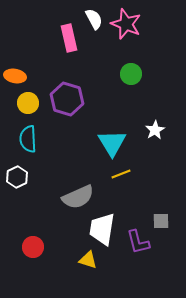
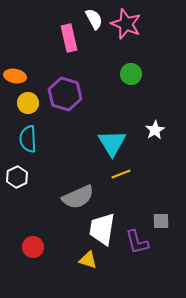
purple hexagon: moved 2 px left, 5 px up
purple L-shape: moved 1 px left
